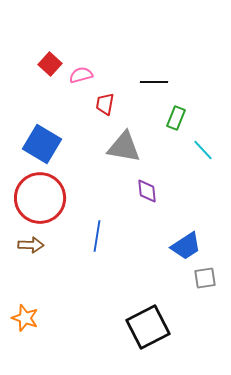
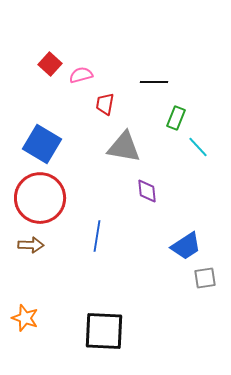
cyan line: moved 5 px left, 3 px up
black square: moved 44 px left, 4 px down; rotated 30 degrees clockwise
